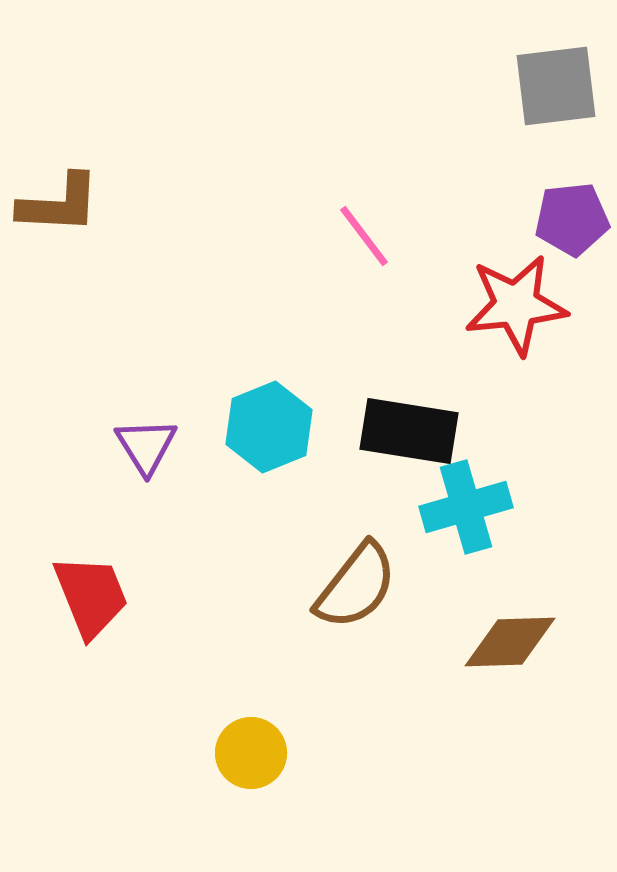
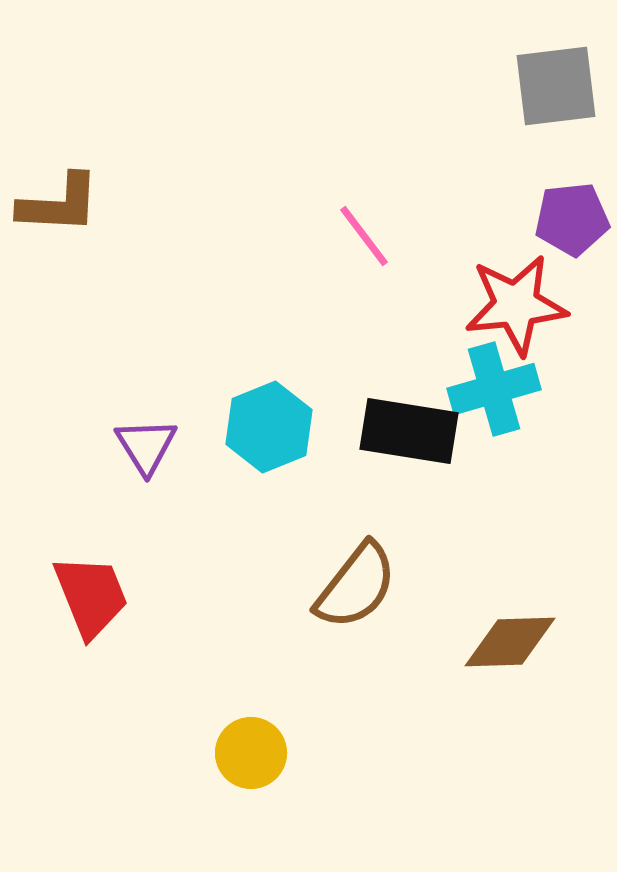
cyan cross: moved 28 px right, 118 px up
